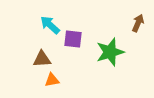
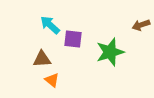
brown arrow: moved 3 px right, 2 px down; rotated 132 degrees counterclockwise
orange triangle: rotated 49 degrees clockwise
